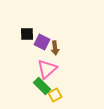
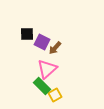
brown arrow: rotated 48 degrees clockwise
